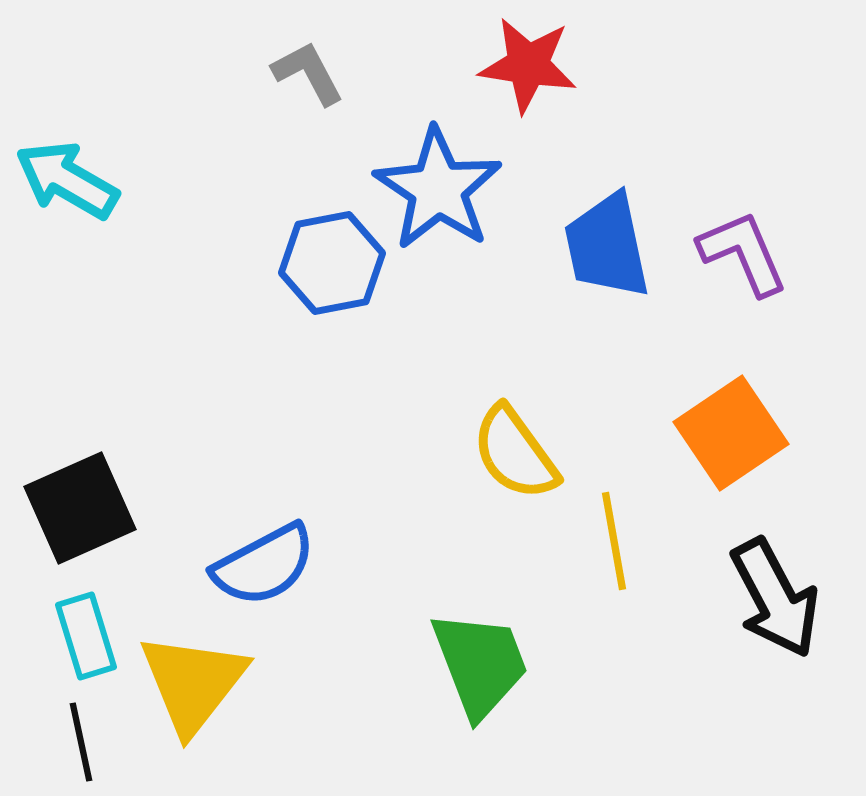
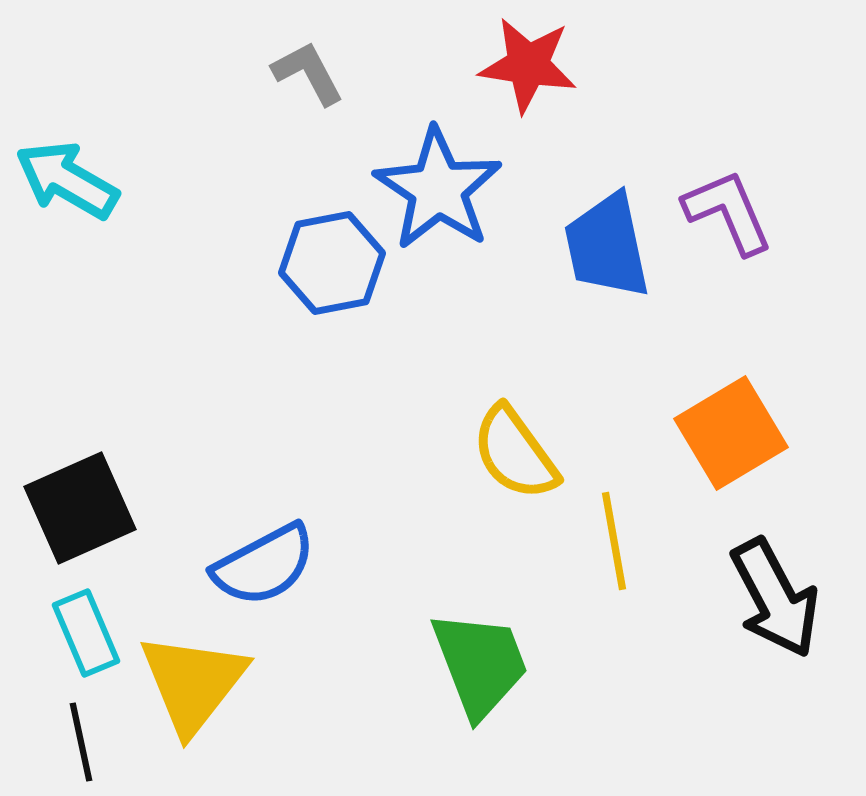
purple L-shape: moved 15 px left, 41 px up
orange square: rotated 3 degrees clockwise
cyan rectangle: moved 3 px up; rotated 6 degrees counterclockwise
